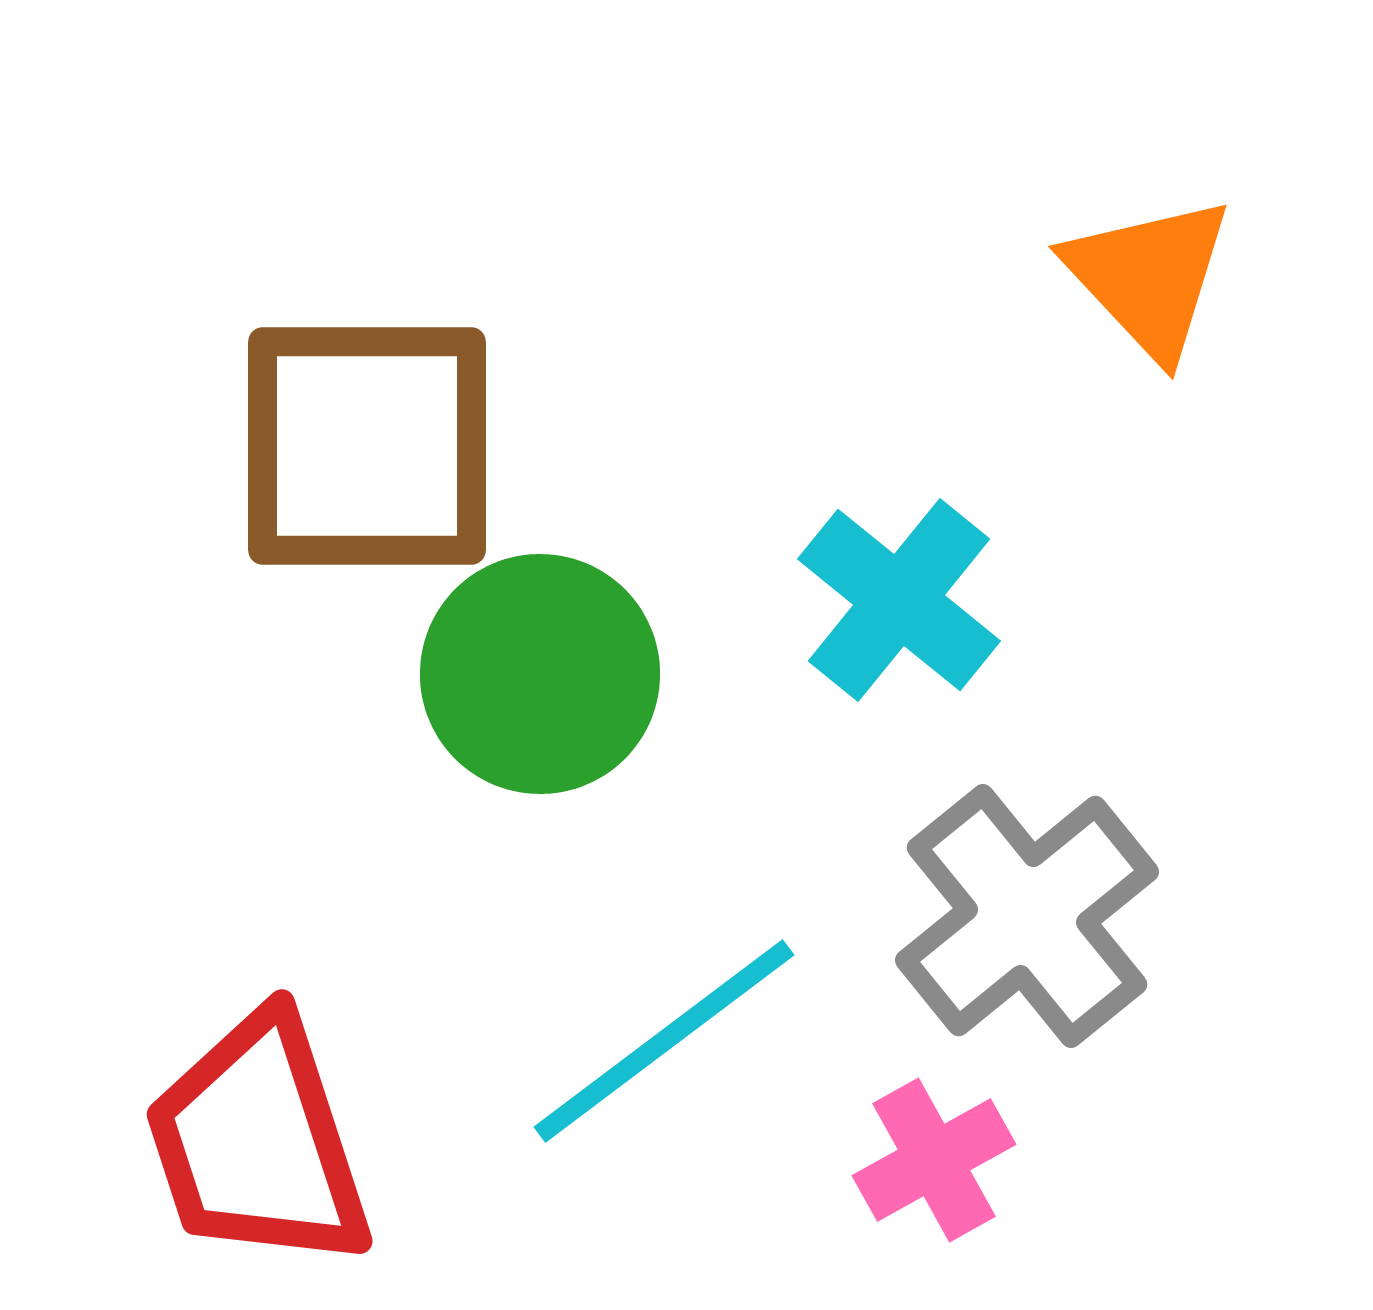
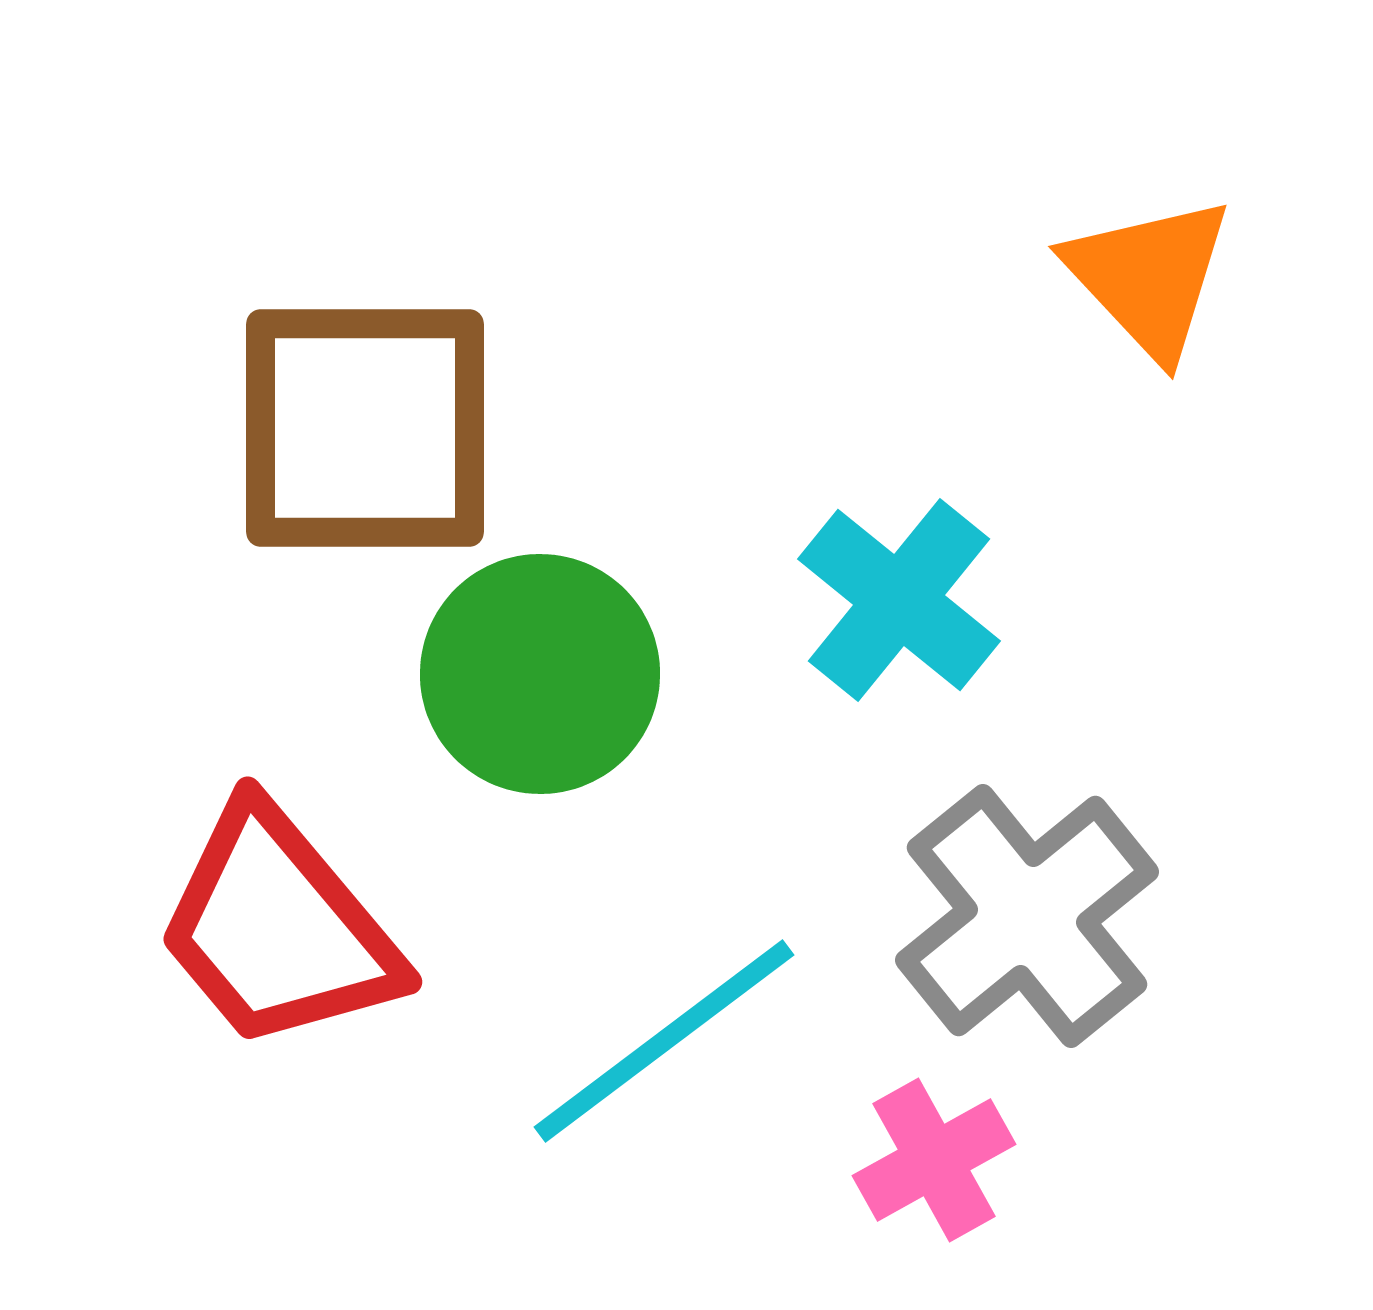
brown square: moved 2 px left, 18 px up
red trapezoid: moved 20 px right, 214 px up; rotated 22 degrees counterclockwise
